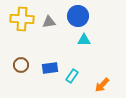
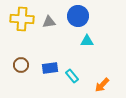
cyan triangle: moved 3 px right, 1 px down
cyan rectangle: rotated 72 degrees counterclockwise
